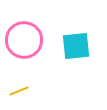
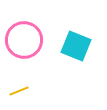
cyan square: rotated 28 degrees clockwise
